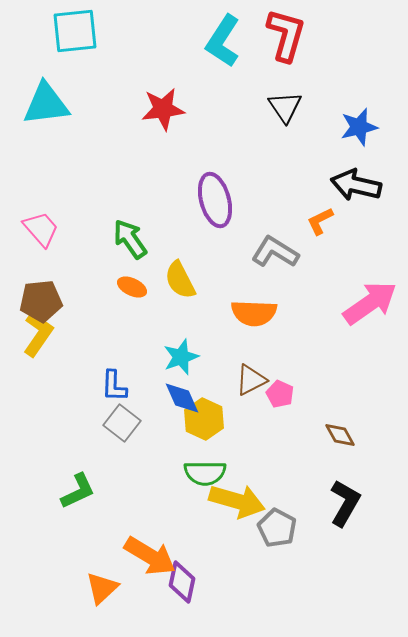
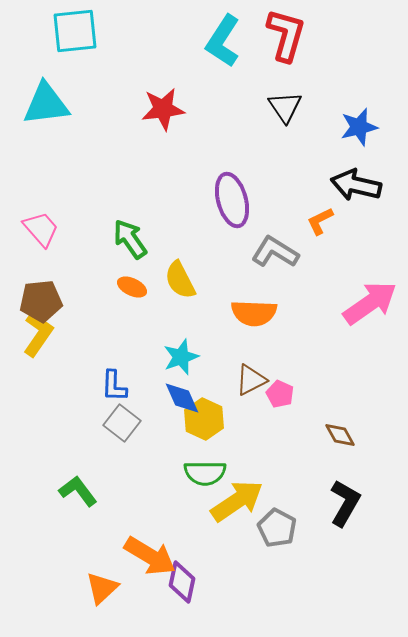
purple ellipse: moved 17 px right
green L-shape: rotated 102 degrees counterclockwise
yellow arrow: rotated 50 degrees counterclockwise
